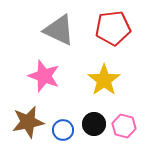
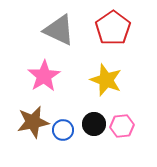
red pentagon: rotated 28 degrees counterclockwise
pink star: rotated 20 degrees clockwise
yellow star: moved 2 px right; rotated 16 degrees counterclockwise
brown star: moved 5 px right
pink hexagon: moved 2 px left; rotated 20 degrees counterclockwise
